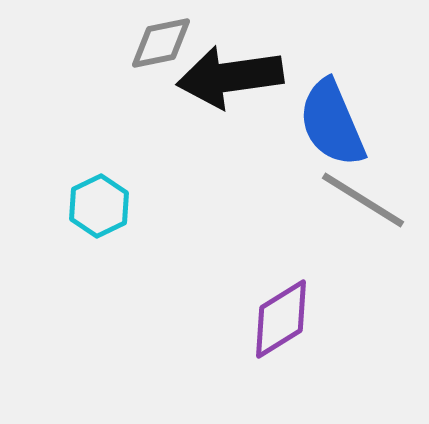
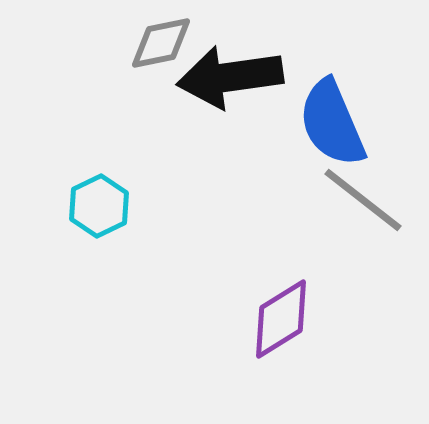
gray line: rotated 6 degrees clockwise
